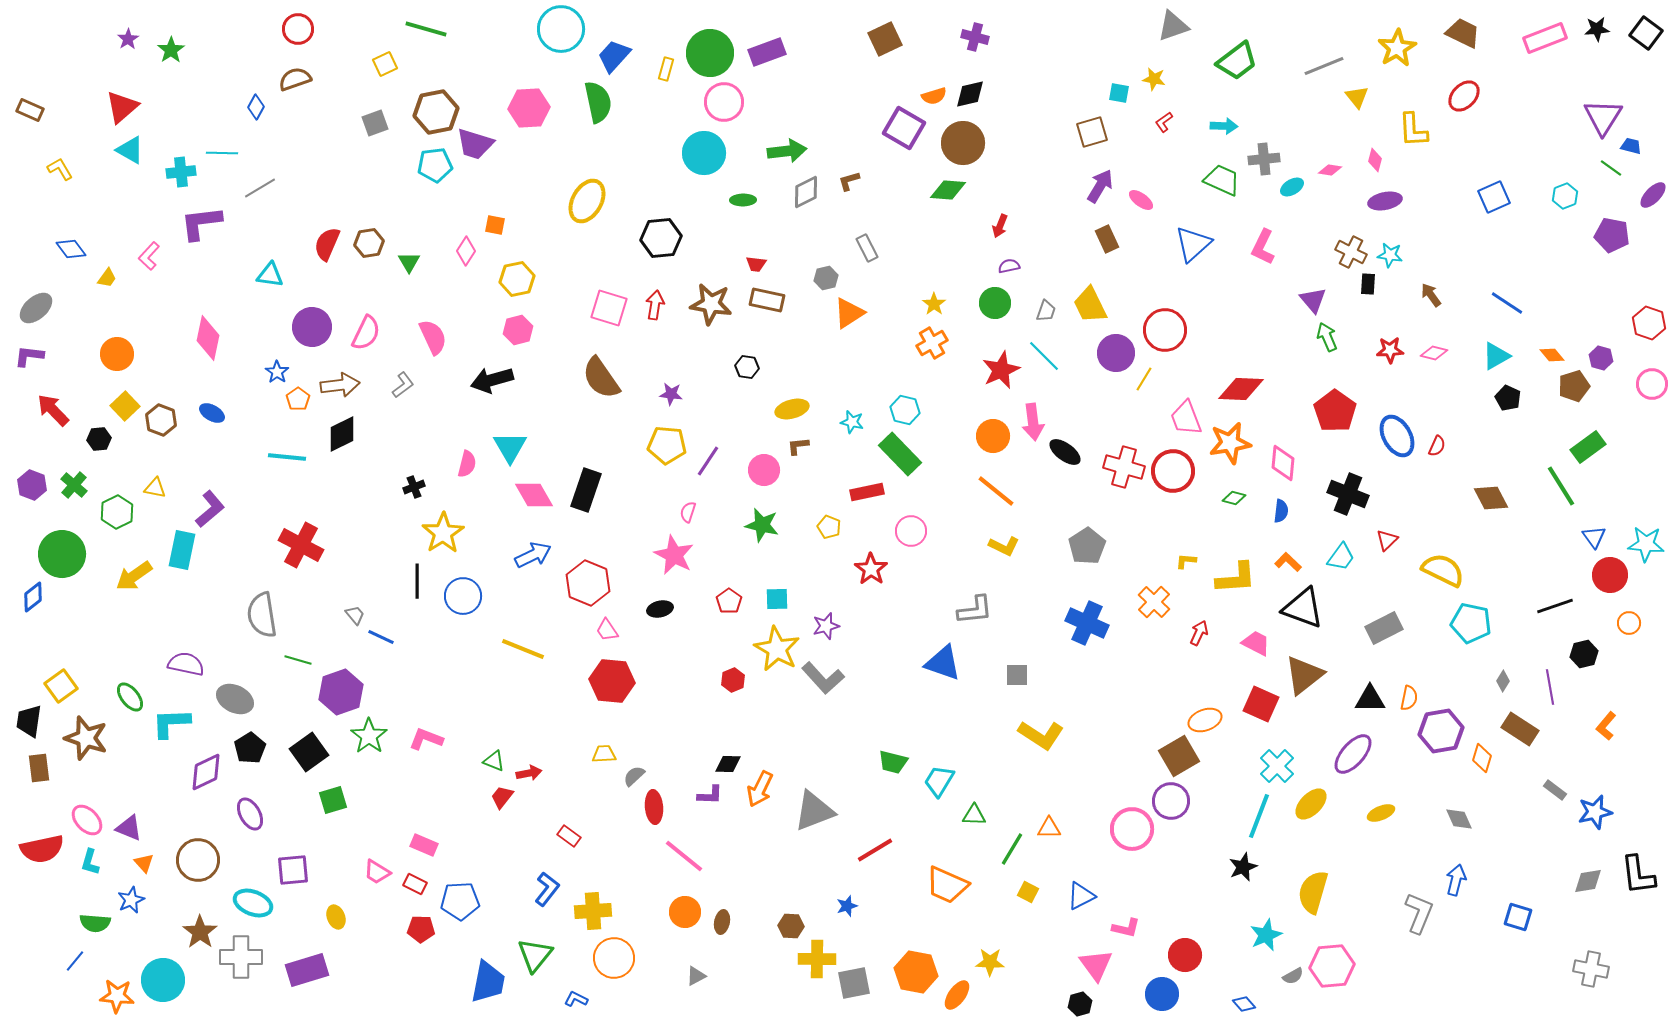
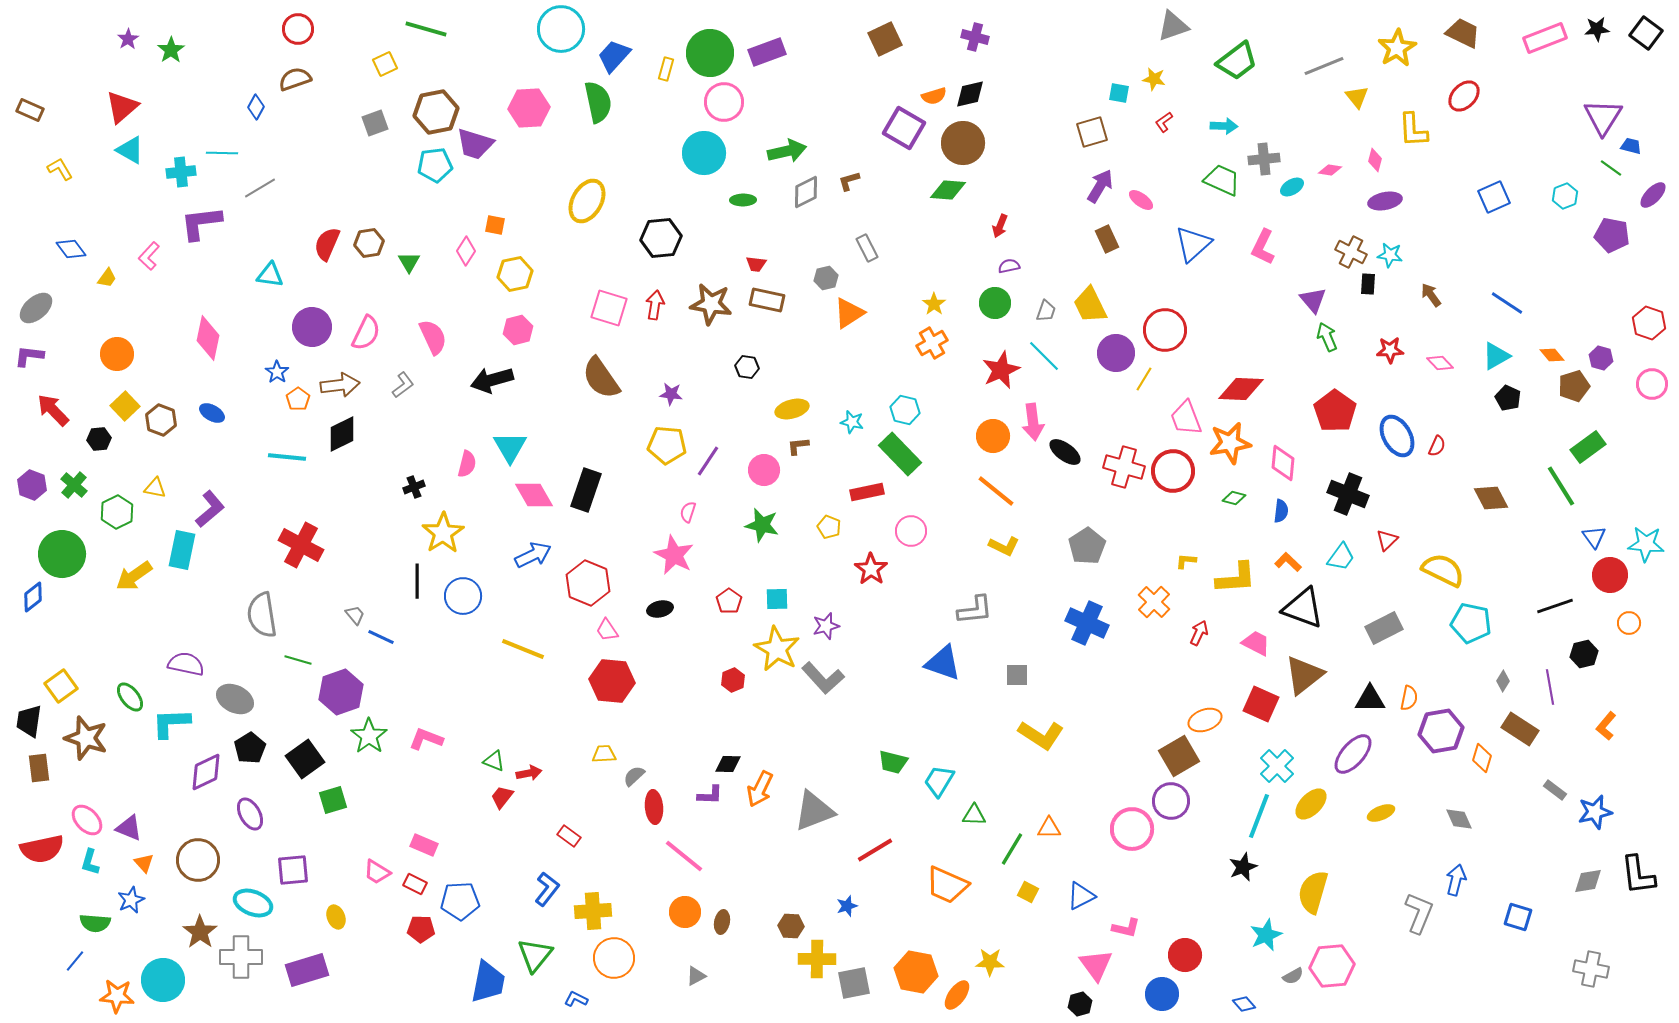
green arrow at (787, 151): rotated 6 degrees counterclockwise
yellow hexagon at (517, 279): moved 2 px left, 5 px up
pink diamond at (1434, 353): moved 6 px right, 10 px down; rotated 32 degrees clockwise
black square at (309, 752): moved 4 px left, 7 px down
